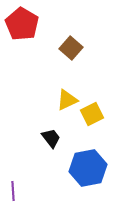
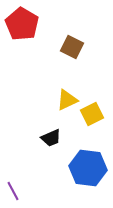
brown square: moved 1 px right, 1 px up; rotated 15 degrees counterclockwise
black trapezoid: rotated 105 degrees clockwise
blue hexagon: rotated 18 degrees clockwise
purple line: rotated 24 degrees counterclockwise
